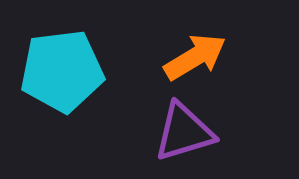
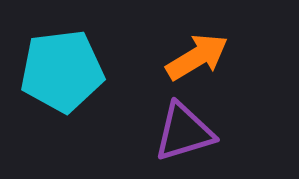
orange arrow: moved 2 px right
